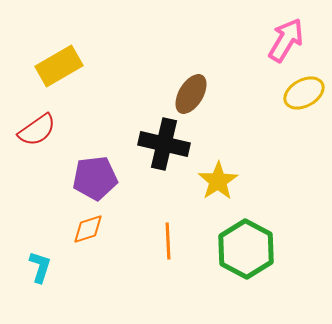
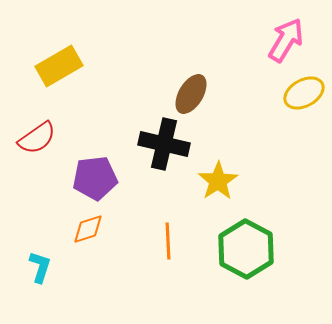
red semicircle: moved 8 px down
